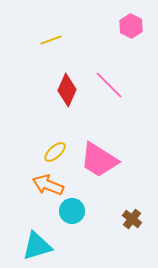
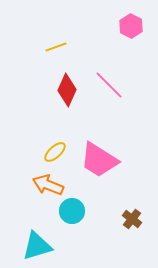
yellow line: moved 5 px right, 7 px down
